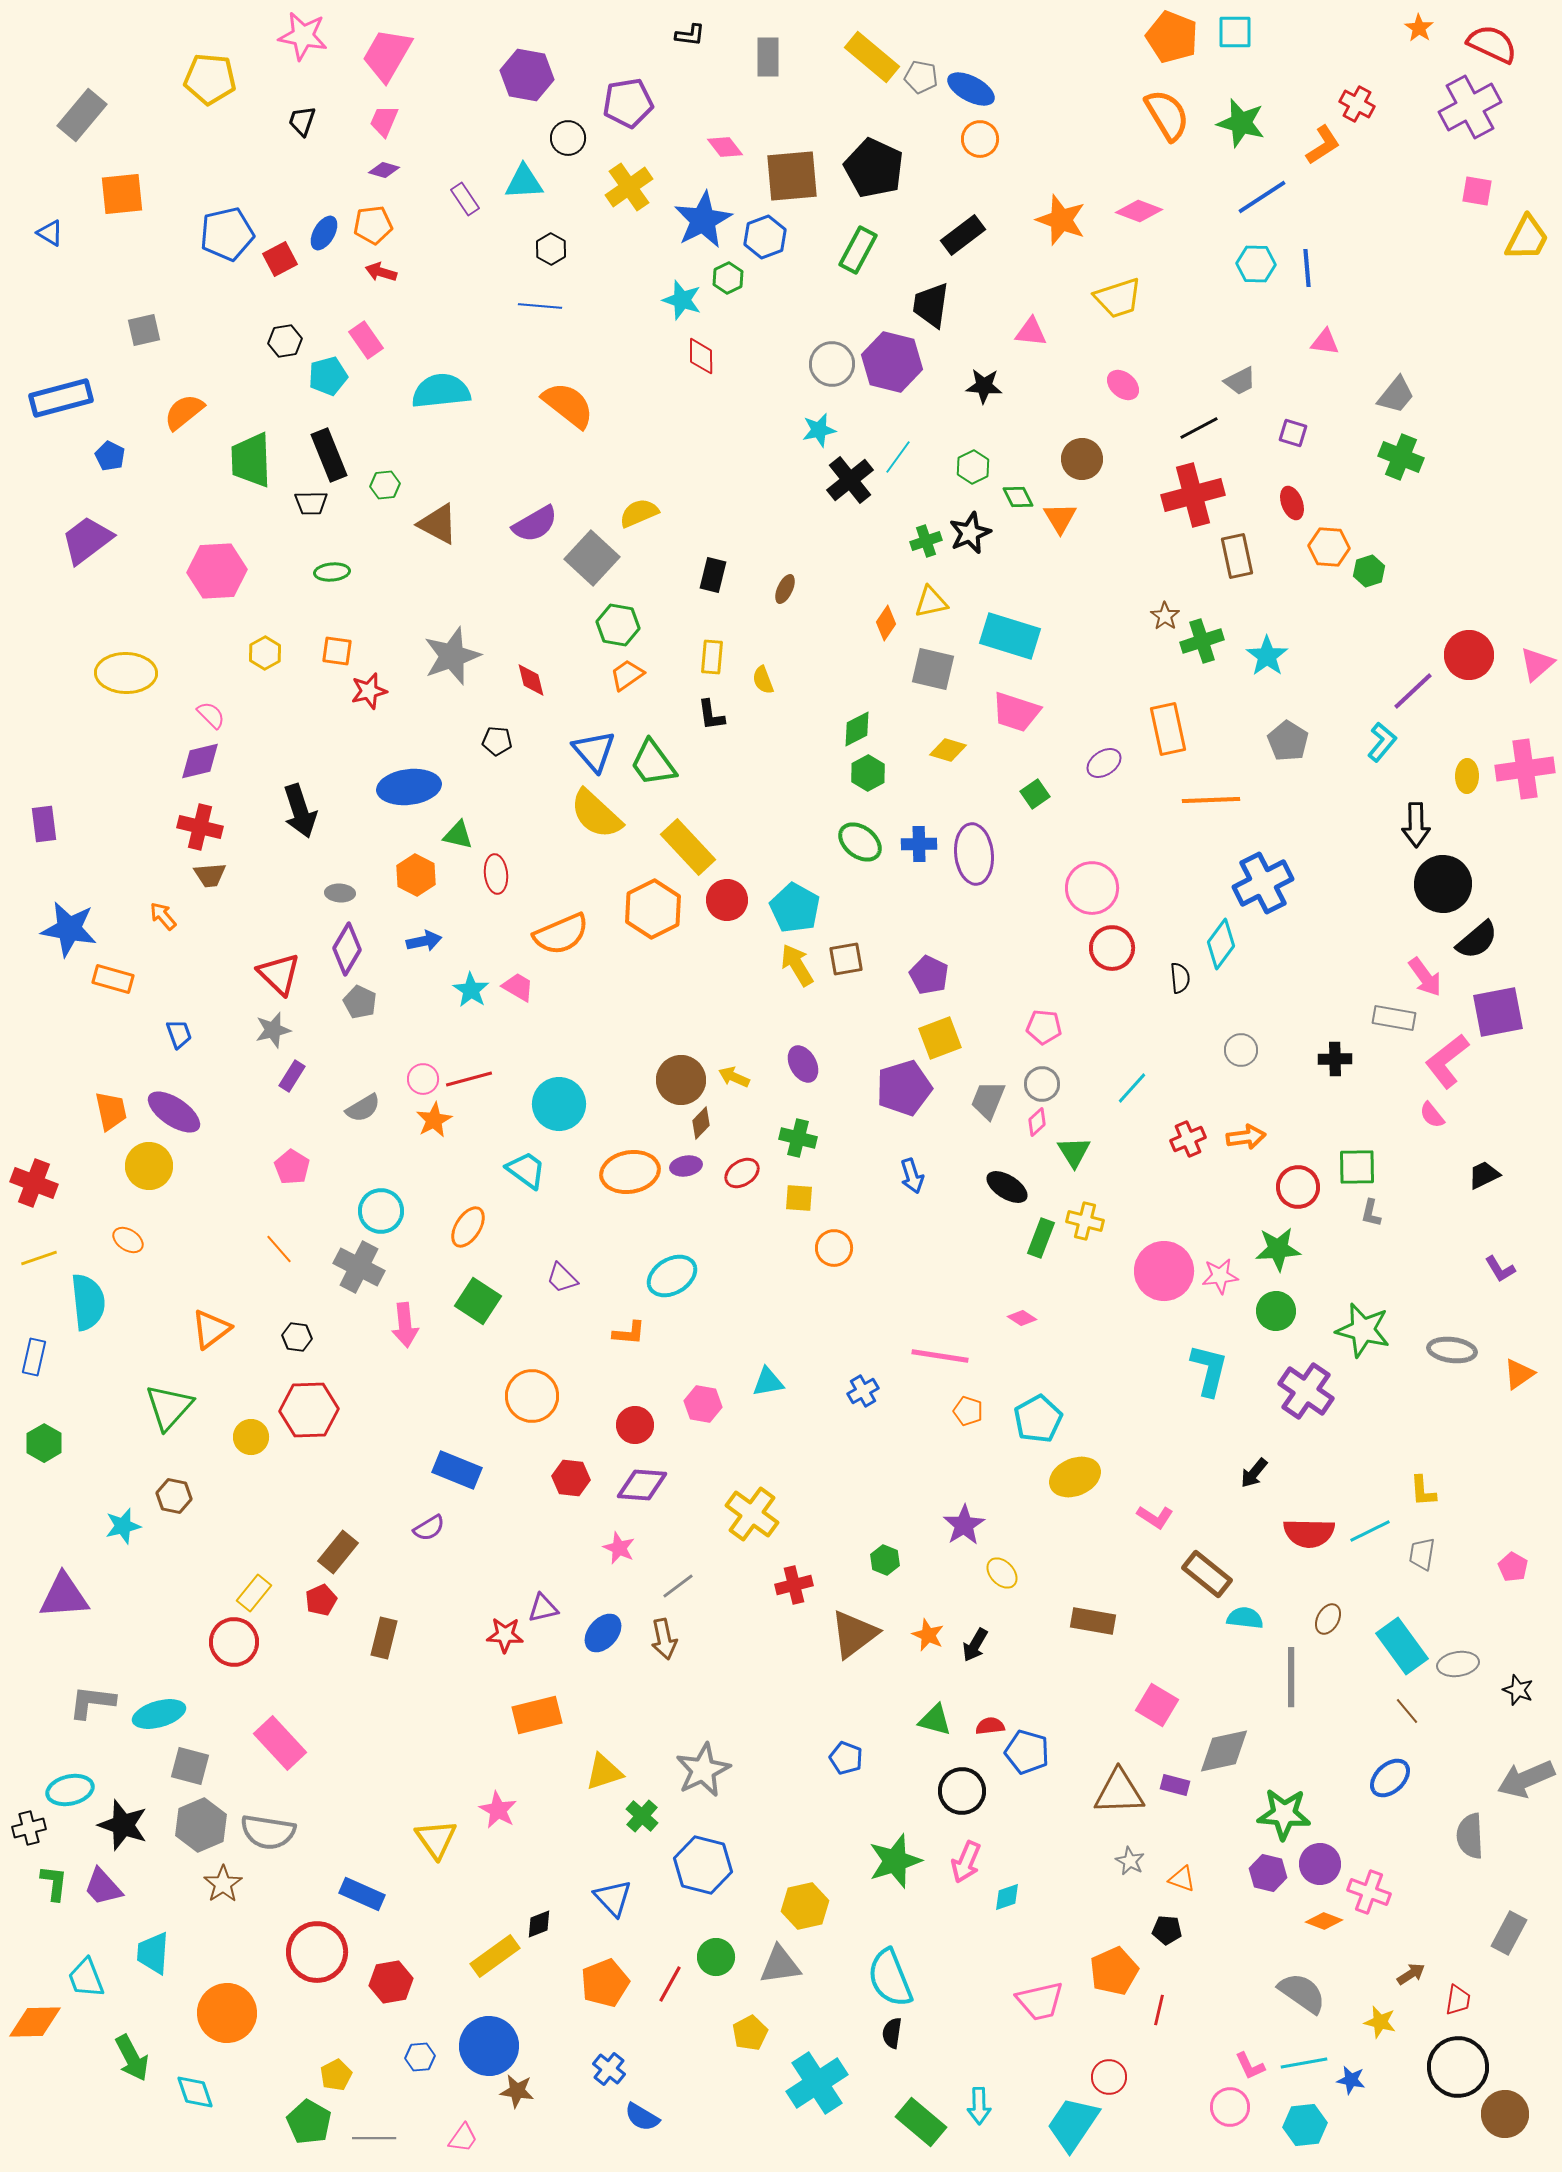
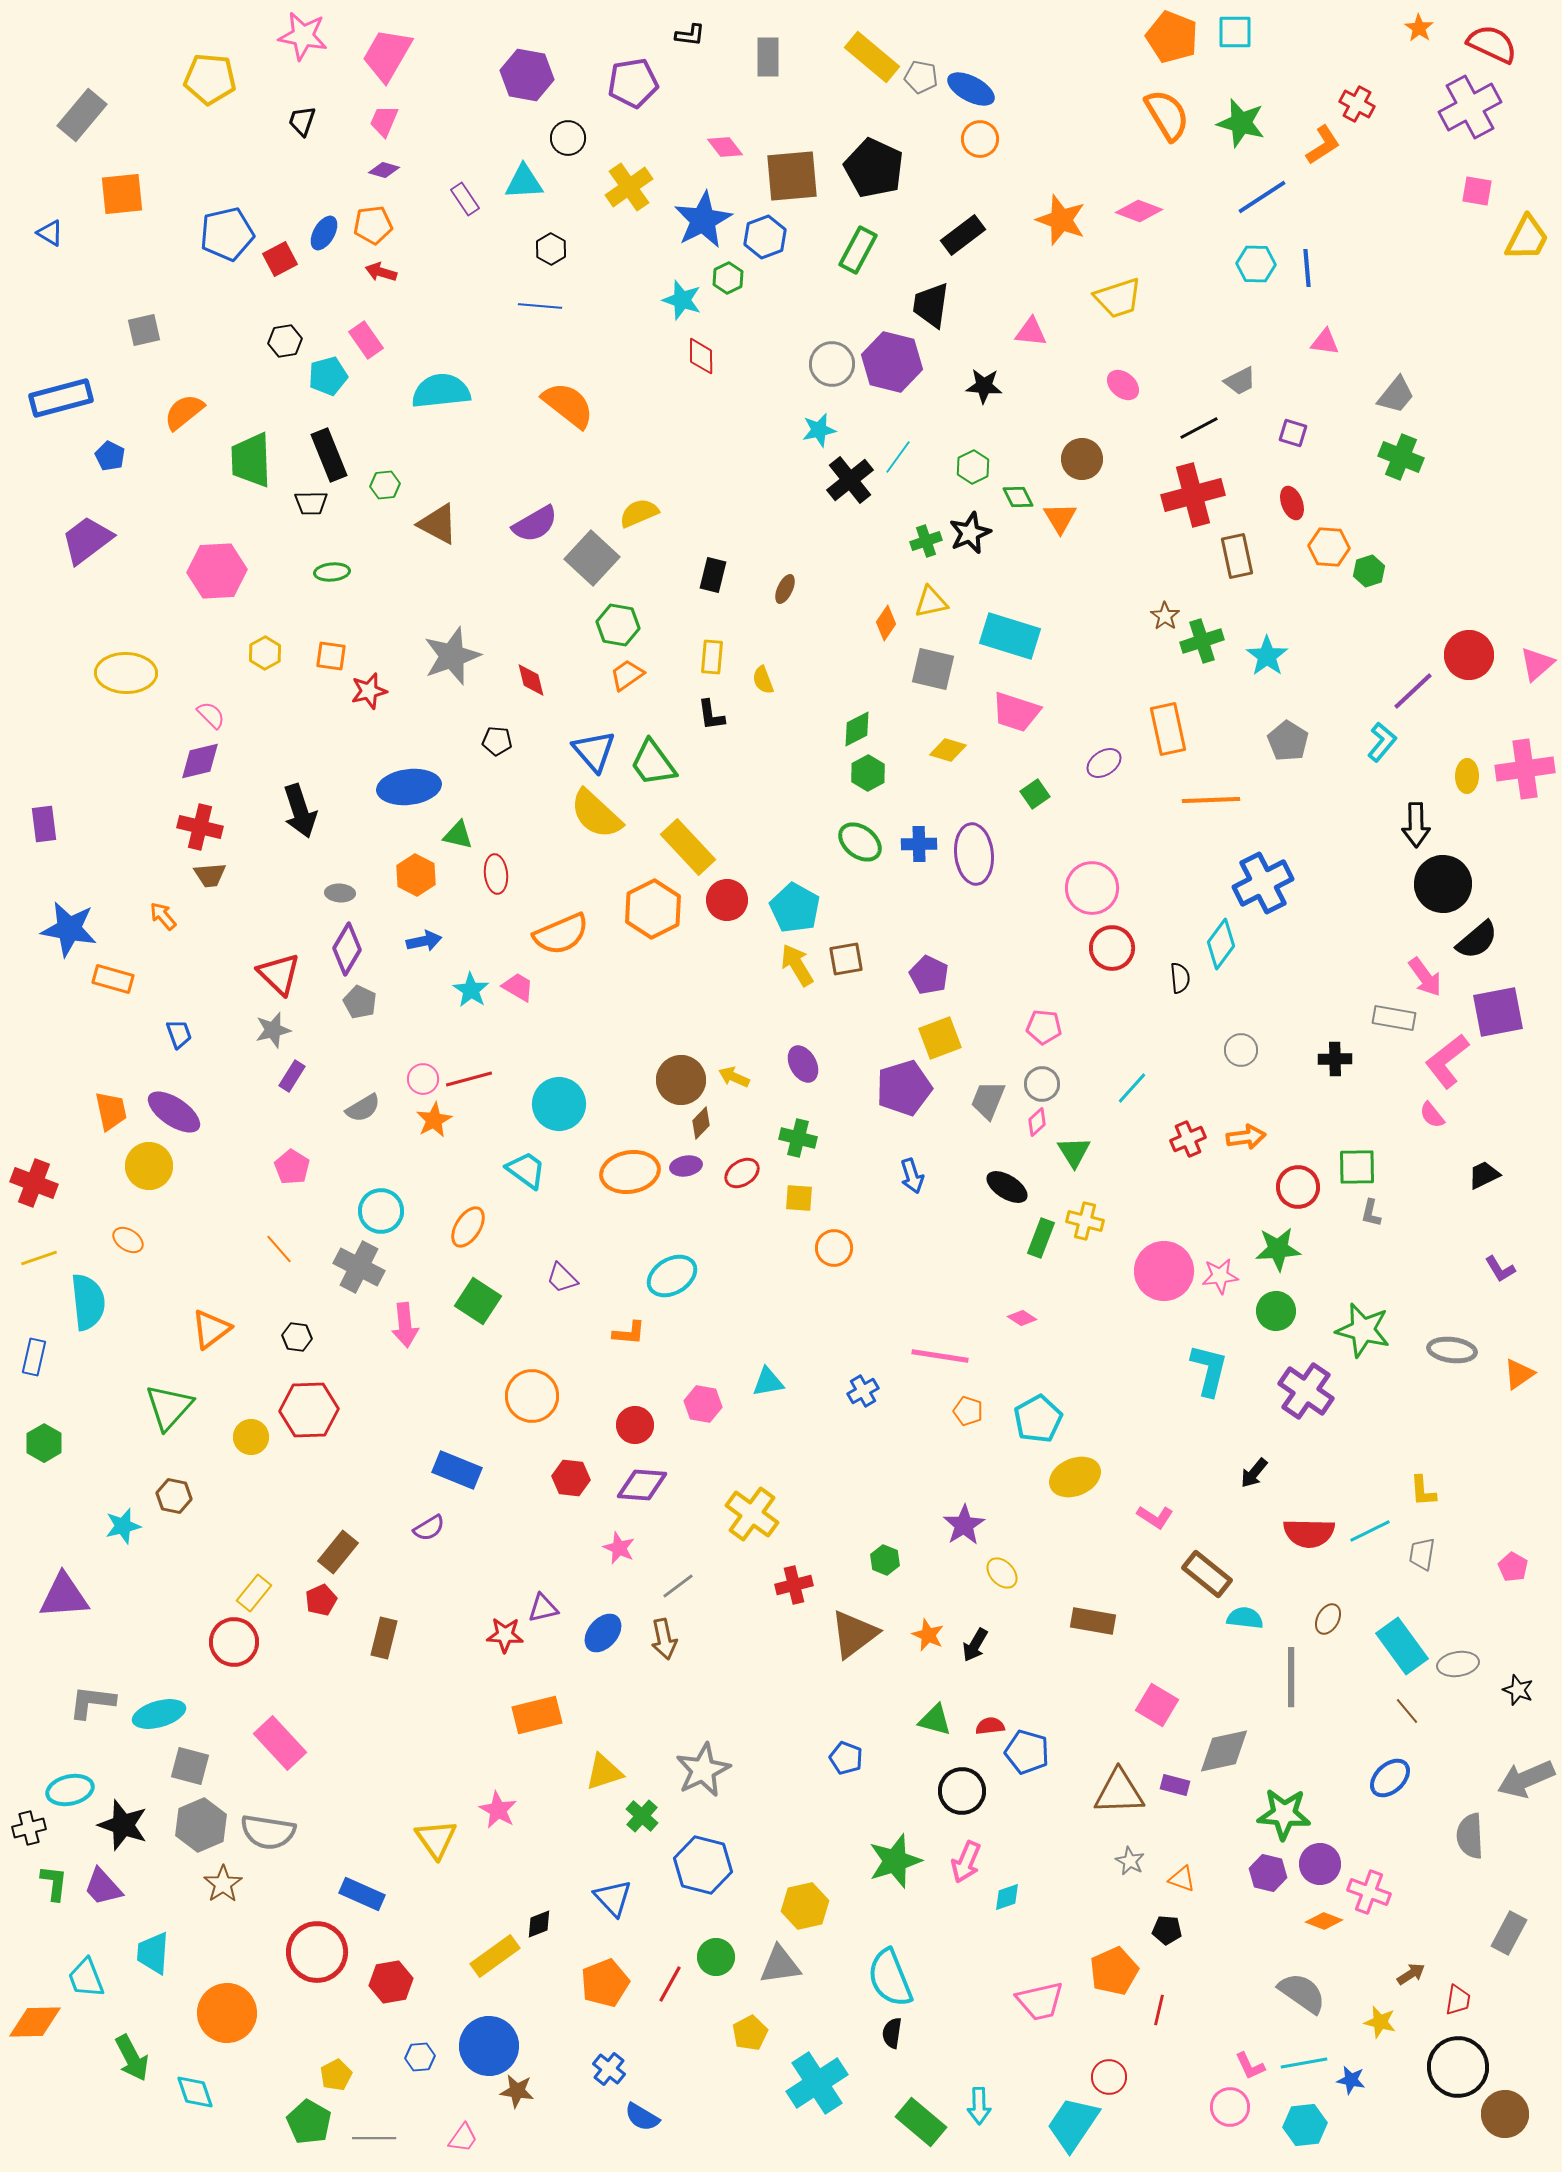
purple pentagon at (628, 103): moved 5 px right, 20 px up
orange square at (337, 651): moved 6 px left, 5 px down
